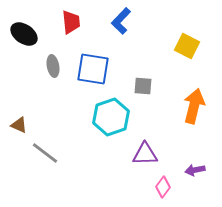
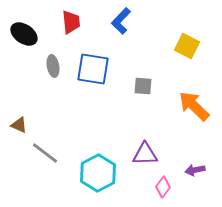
orange arrow: rotated 60 degrees counterclockwise
cyan hexagon: moved 13 px left, 56 px down; rotated 9 degrees counterclockwise
